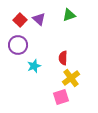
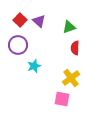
green triangle: moved 12 px down
purple triangle: moved 2 px down
red semicircle: moved 12 px right, 10 px up
pink square: moved 1 px right, 2 px down; rotated 28 degrees clockwise
